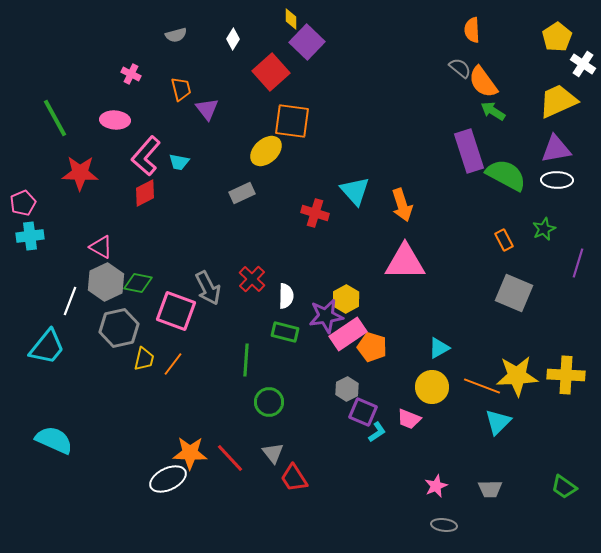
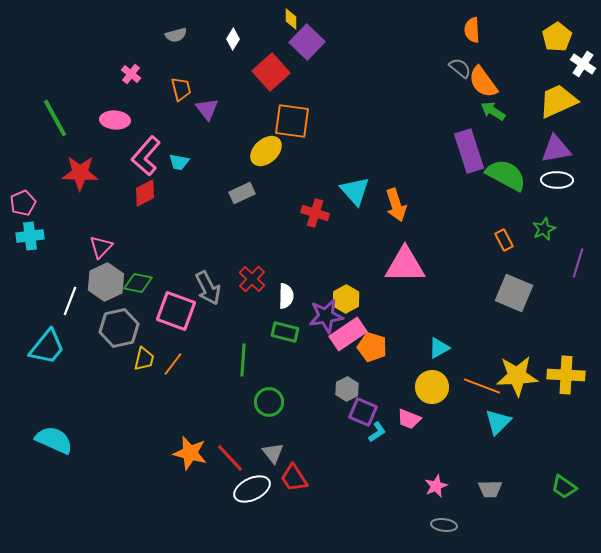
pink cross at (131, 74): rotated 12 degrees clockwise
orange arrow at (402, 205): moved 6 px left
pink triangle at (101, 247): rotated 45 degrees clockwise
pink triangle at (405, 262): moved 3 px down
green line at (246, 360): moved 3 px left
orange star at (190, 453): rotated 12 degrees clockwise
white ellipse at (168, 479): moved 84 px right, 10 px down
